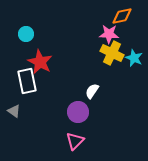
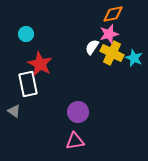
orange diamond: moved 9 px left, 2 px up
pink star: rotated 18 degrees counterclockwise
red star: moved 2 px down
white rectangle: moved 1 px right, 3 px down
white semicircle: moved 44 px up
pink triangle: rotated 36 degrees clockwise
